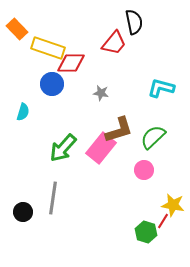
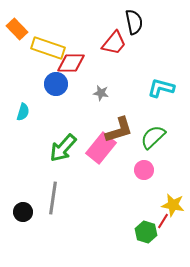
blue circle: moved 4 px right
